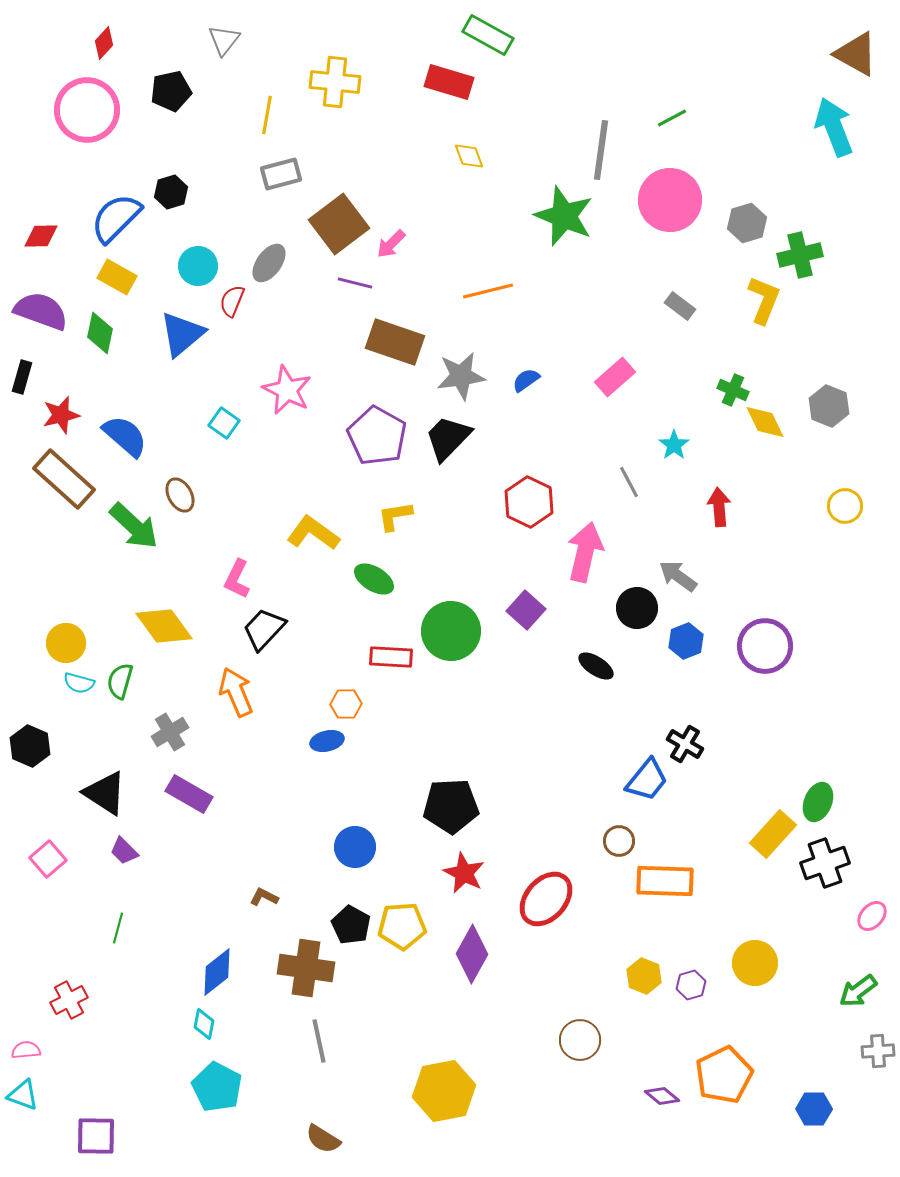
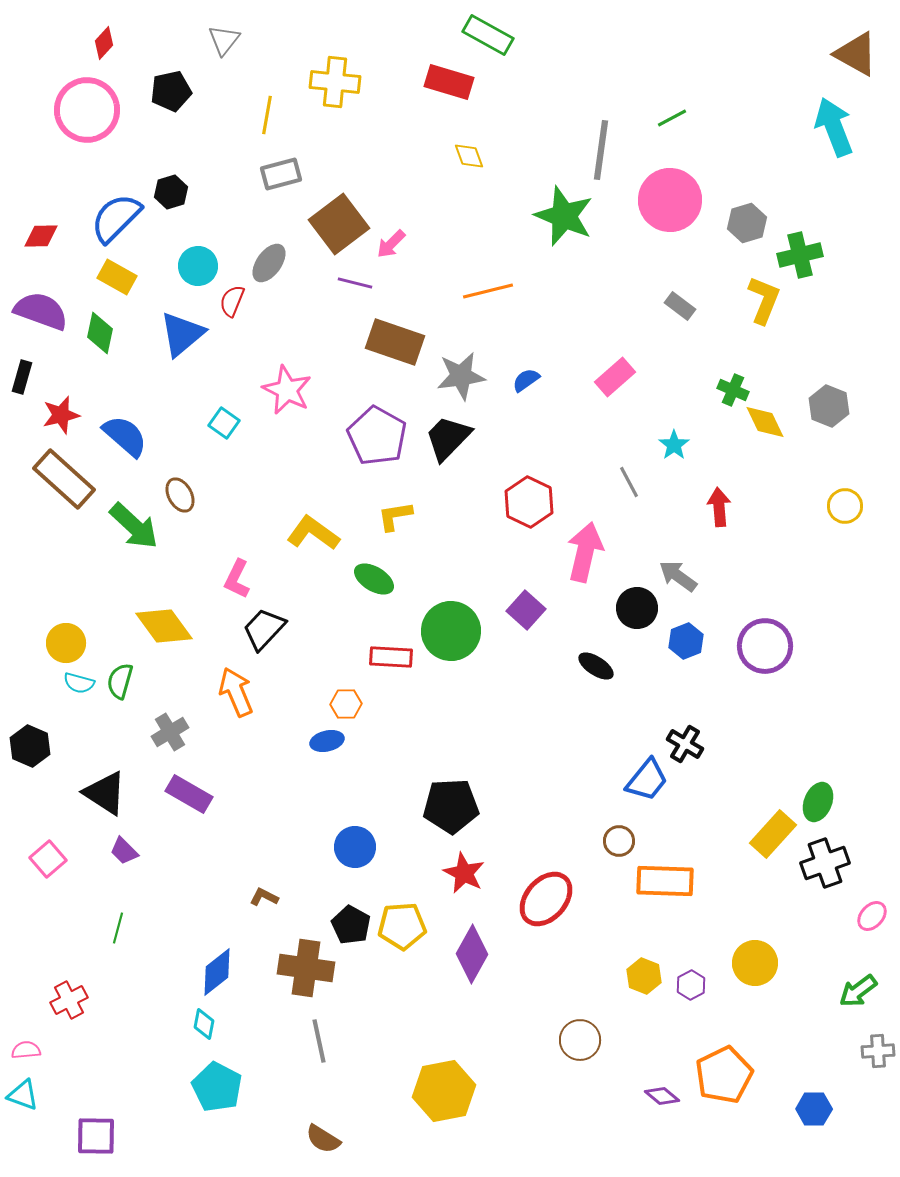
purple hexagon at (691, 985): rotated 12 degrees counterclockwise
